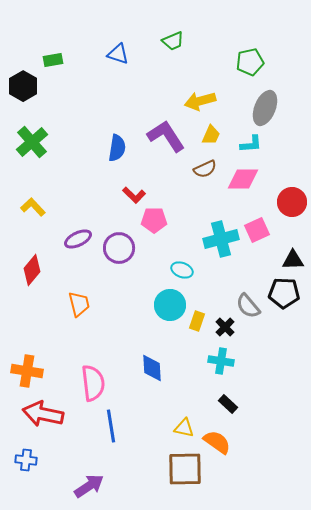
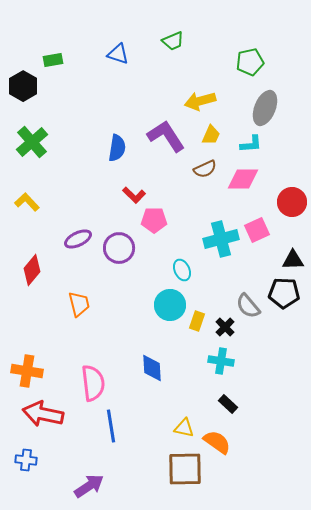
yellow L-shape at (33, 207): moved 6 px left, 5 px up
cyan ellipse at (182, 270): rotated 45 degrees clockwise
